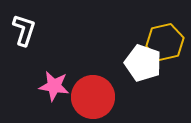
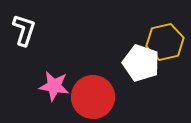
white pentagon: moved 2 px left
